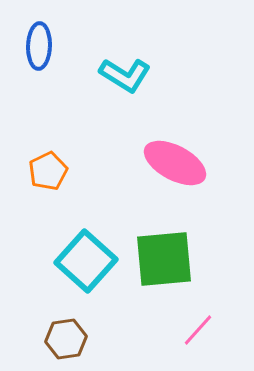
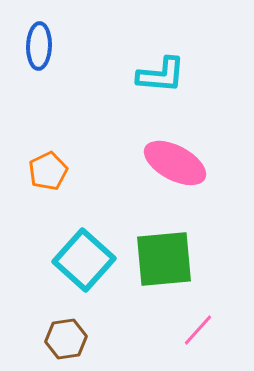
cyan L-shape: moved 36 px right; rotated 27 degrees counterclockwise
cyan square: moved 2 px left, 1 px up
